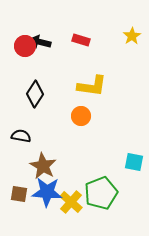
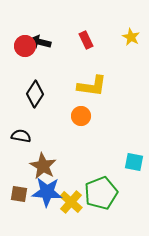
yellow star: moved 1 px left, 1 px down; rotated 12 degrees counterclockwise
red rectangle: moved 5 px right; rotated 48 degrees clockwise
